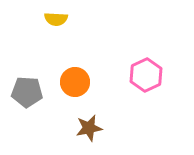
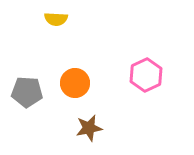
orange circle: moved 1 px down
